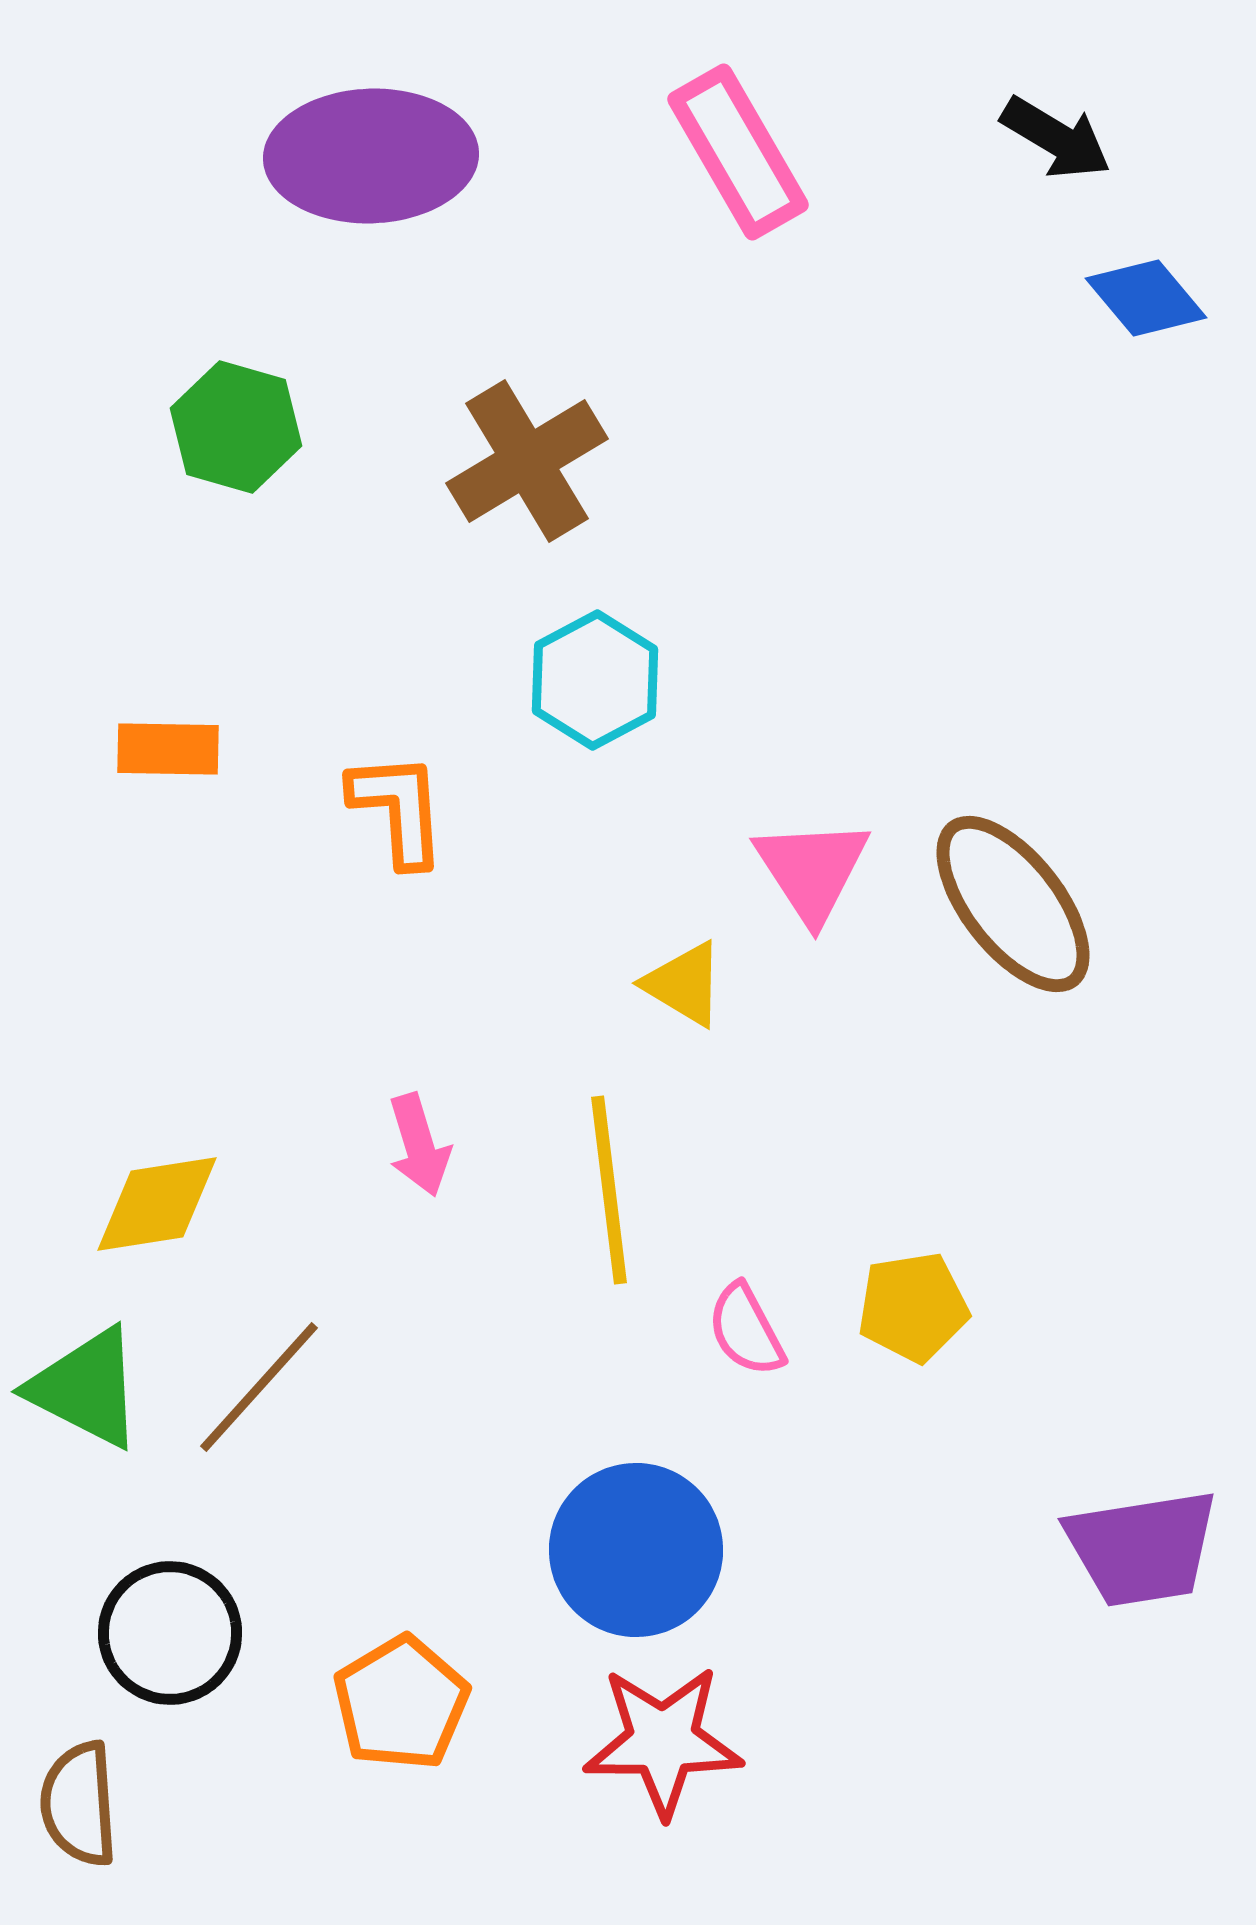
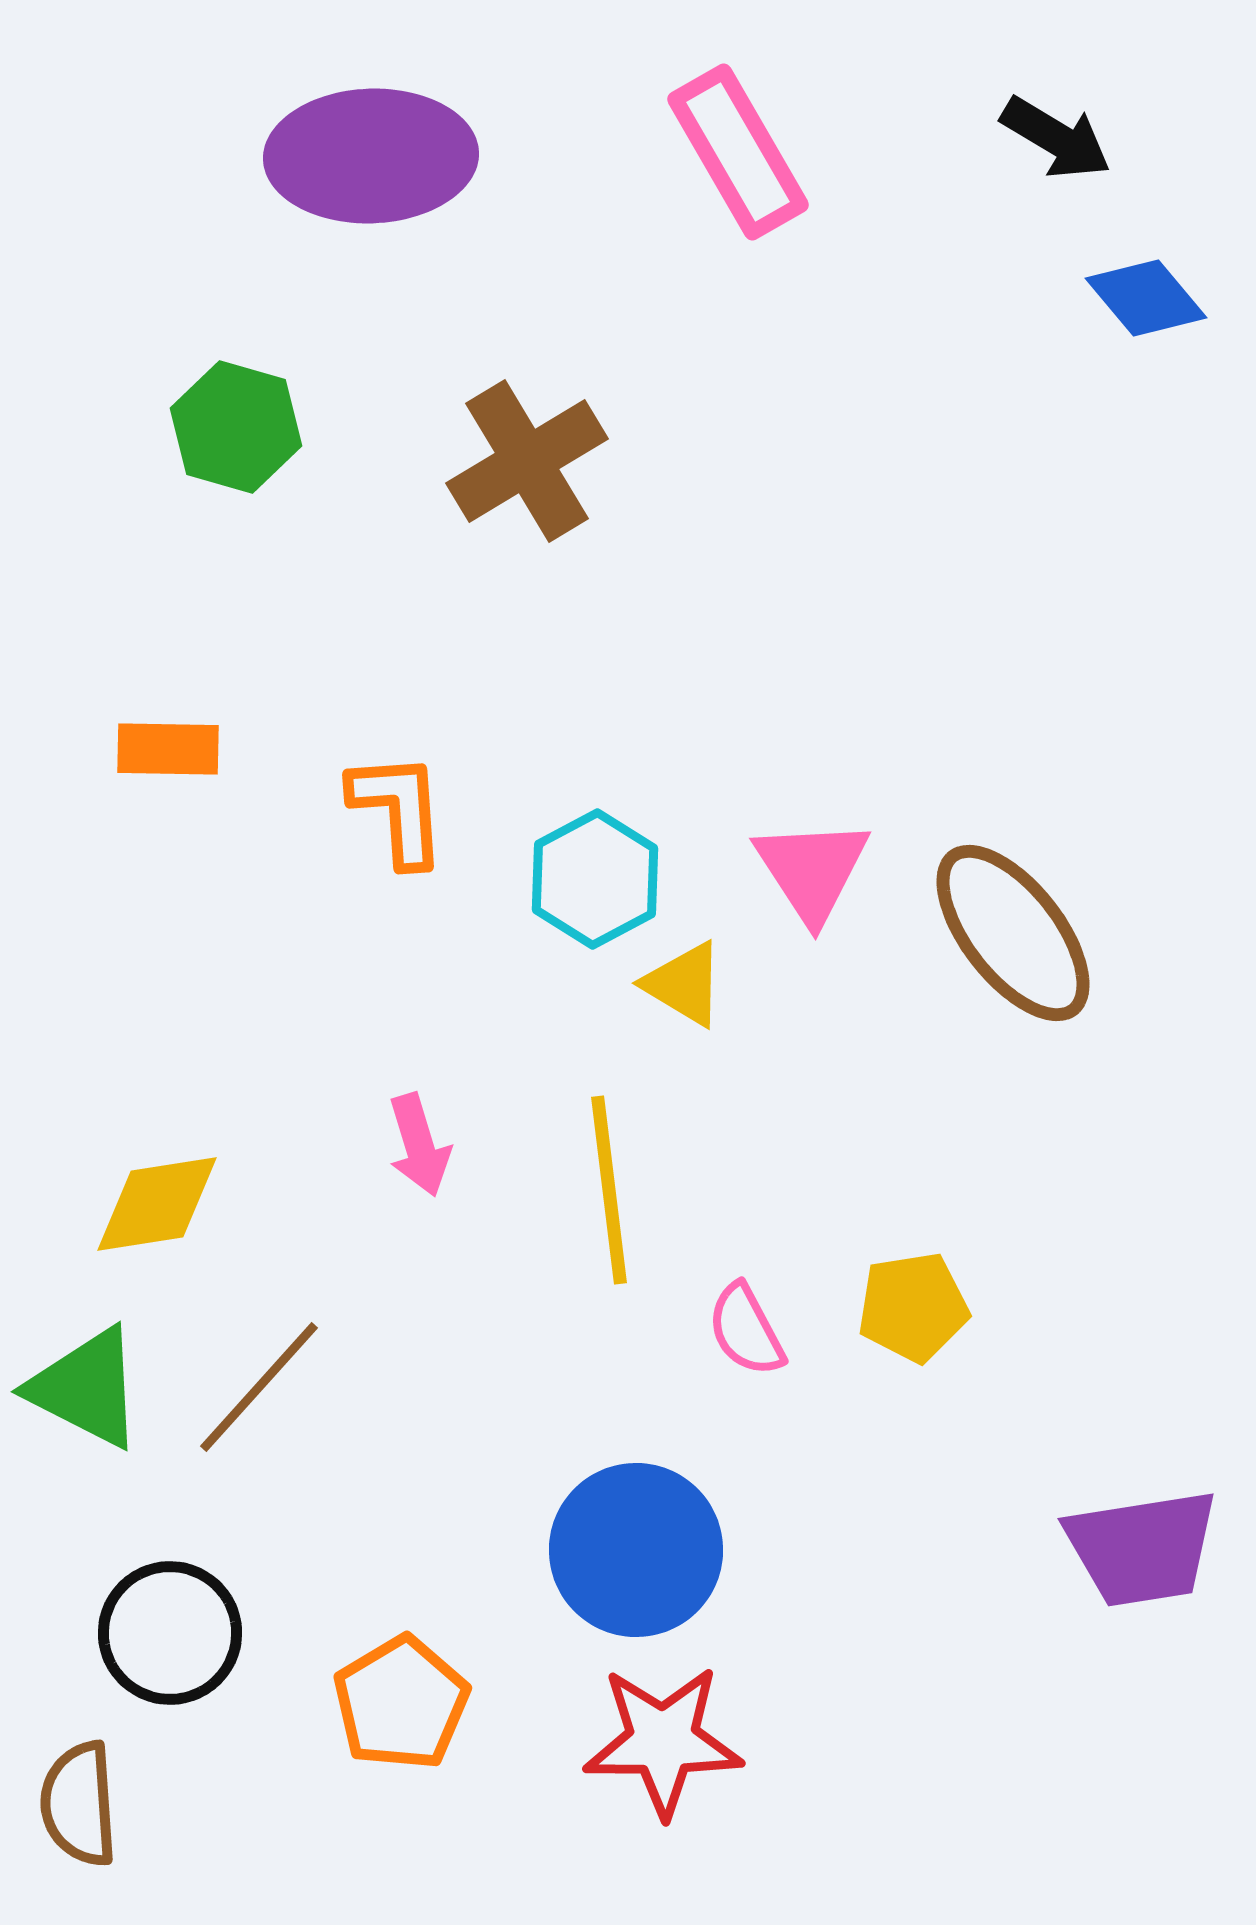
cyan hexagon: moved 199 px down
brown ellipse: moved 29 px down
